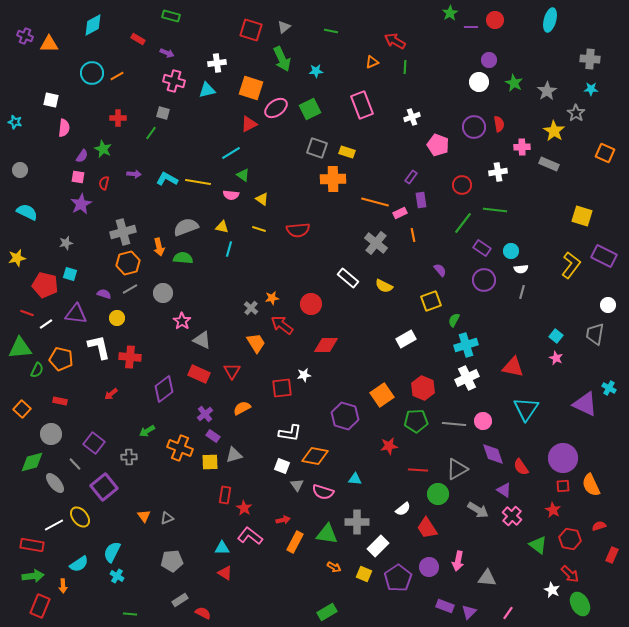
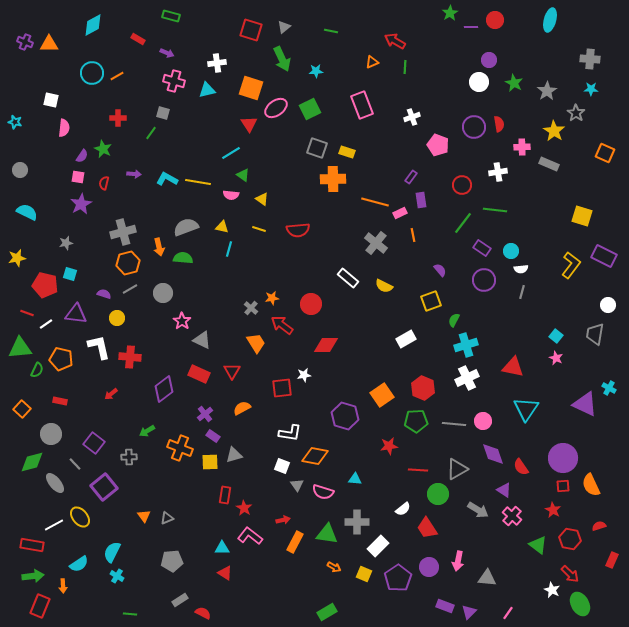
purple cross at (25, 36): moved 6 px down
red triangle at (249, 124): rotated 36 degrees counterclockwise
red rectangle at (612, 555): moved 5 px down
